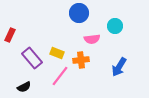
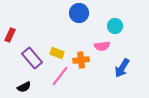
pink semicircle: moved 10 px right, 7 px down
blue arrow: moved 3 px right, 1 px down
